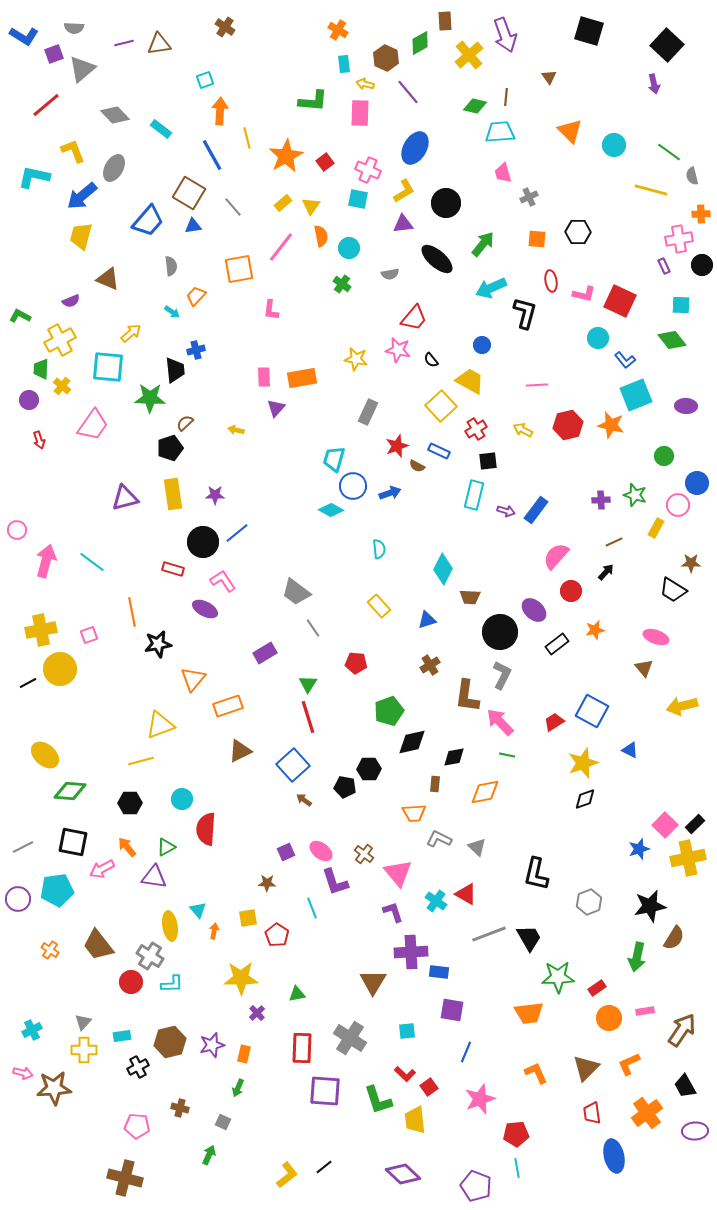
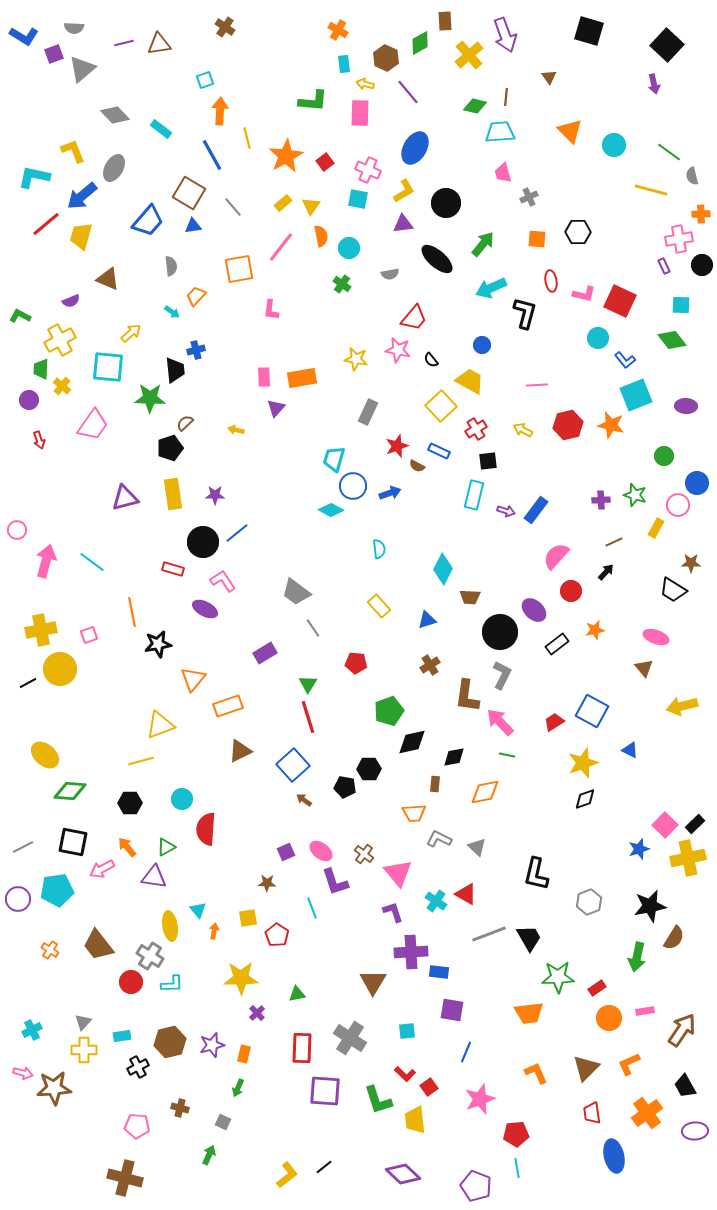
red line at (46, 105): moved 119 px down
